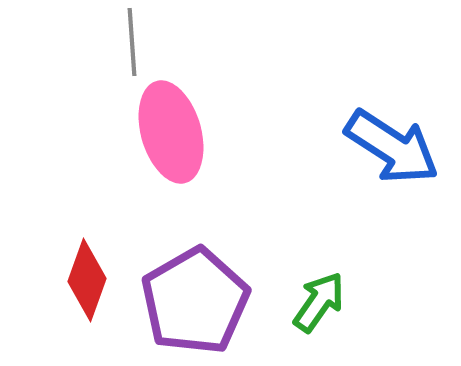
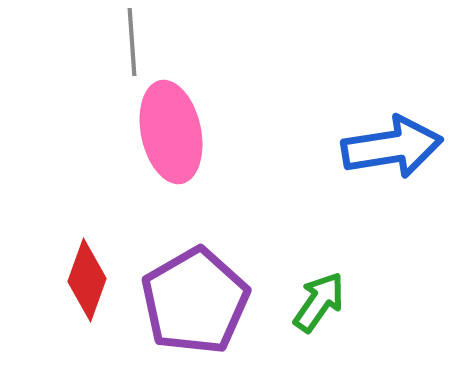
pink ellipse: rotated 4 degrees clockwise
blue arrow: rotated 42 degrees counterclockwise
